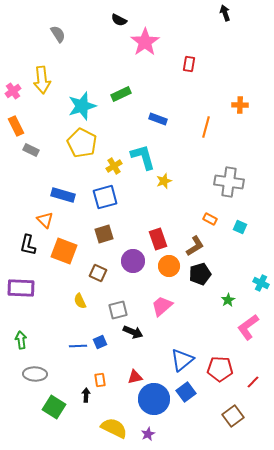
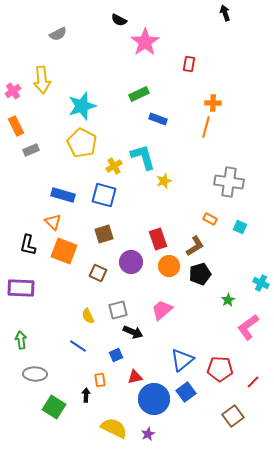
gray semicircle at (58, 34): rotated 96 degrees clockwise
green rectangle at (121, 94): moved 18 px right
orange cross at (240, 105): moved 27 px left, 2 px up
gray rectangle at (31, 150): rotated 49 degrees counterclockwise
blue square at (105, 197): moved 1 px left, 2 px up; rotated 30 degrees clockwise
orange triangle at (45, 220): moved 8 px right, 2 px down
purple circle at (133, 261): moved 2 px left, 1 px down
yellow semicircle at (80, 301): moved 8 px right, 15 px down
pink trapezoid at (162, 306): moved 4 px down
blue square at (100, 342): moved 16 px right, 13 px down
blue line at (78, 346): rotated 36 degrees clockwise
